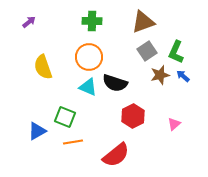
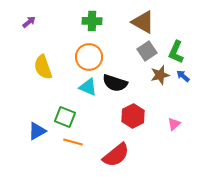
brown triangle: rotated 50 degrees clockwise
orange line: rotated 24 degrees clockwise
